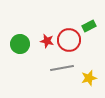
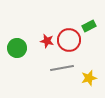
green circle: moved 3 px left, 4 px down
